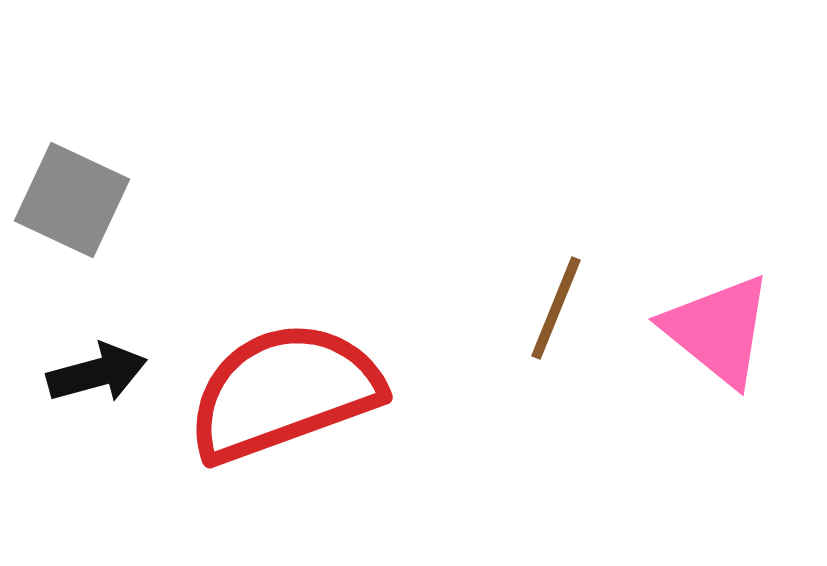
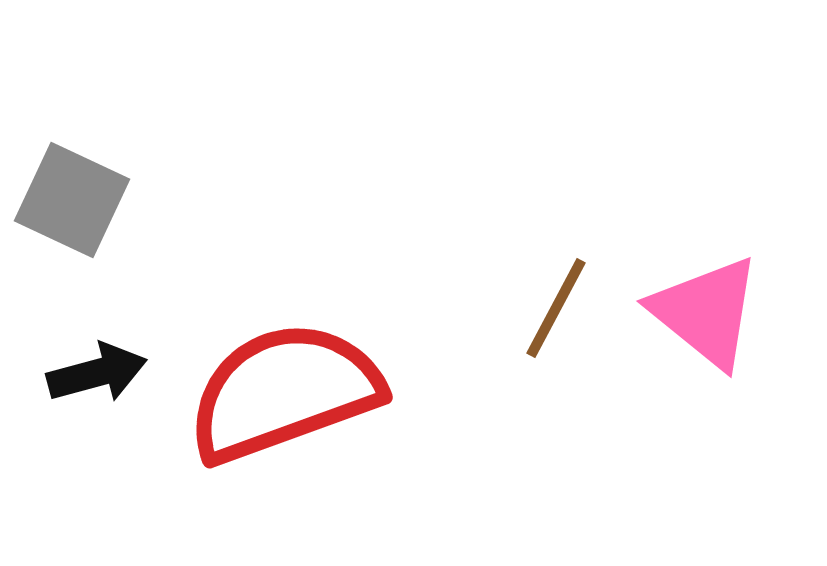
brown line: rotated 6 degrees clockwise
pink triangle: moved 12 px left, 18 px up
